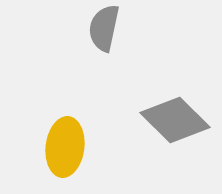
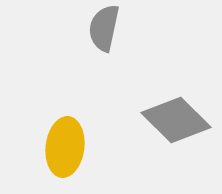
gray diamond: moved 1 px right
